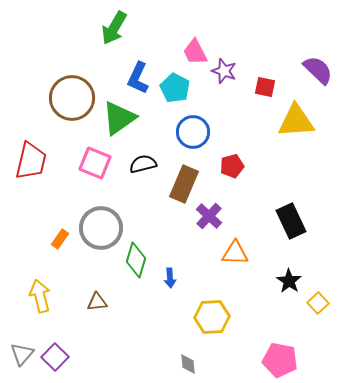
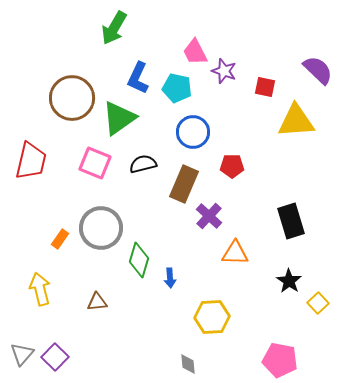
cyan pentagon: moved 2 px right; rotated 16 degrees counterclockwise
red pentagon: rotated 15 degrees clockwise
black rectangle: rotated 8 degrees clockwise
green diamond: moved 3 px right
yellow arrow: moved 7 px up
